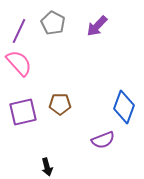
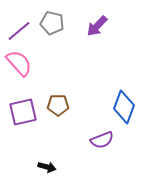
gray pentagon: moved 1 px left; rotated 15 degrees counterclockwise
purple line: rotated 25 degrees clockwise
brown pentagon: moved 2 px left, 1 px down
purple semicircle: moved 1 px left
black arrow: rotated 60 degrees counterclockwise
